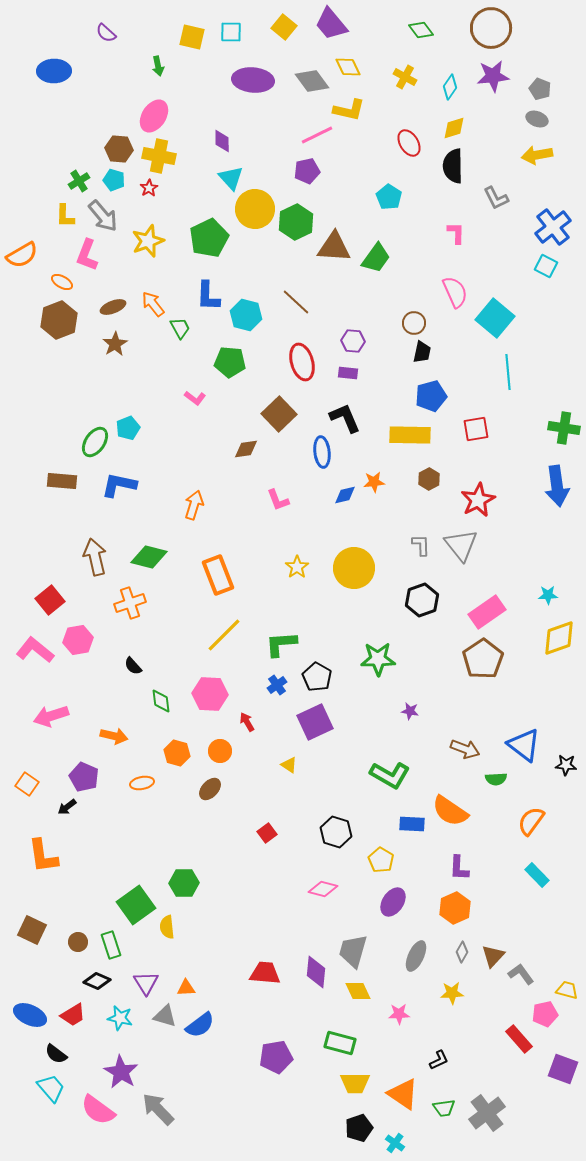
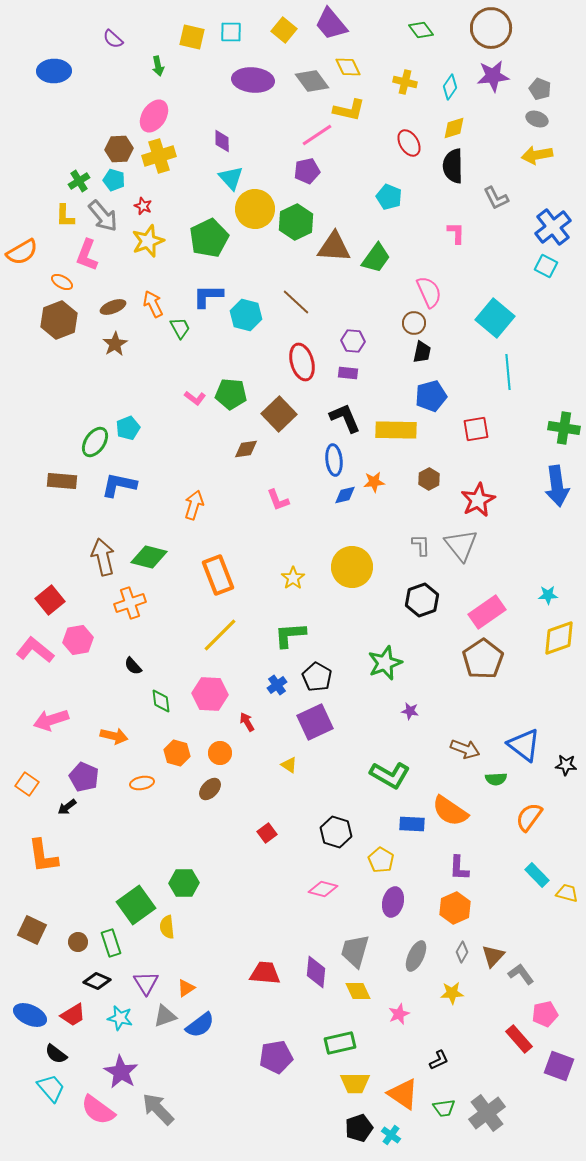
yellow square at (284, 27): moved 3 px down
purple semicircle at (106, 33): moved 7 px right, 6 px down
yellow cross at (405, 77): moved 5 px down; rotated 15 degrees counterclockwise
pink line at (317, 135): rotated 8 degrees counterclockwise
brown hexagon at (119, 149): rotated 8 degrees counterclockwise
yellow cross at (159, 156): rotated 28 degrees counterclockwise
red star at (149, 188): moved 6 px left, 18 px down; rotated 18 degrees counterclockwise
cyan pentagon at (389, 197): rotated 10 degrees counterclockwise
orange semicircle at (22, 255): moved 3 px up
pink semicircle at (455, 292): moved 26 px left
blue L-shape at (208, 296): rotated 88 degrees clockwise
orange arrow at (153, 304): rotated 12 degrees clockwise
green pentagon at (230, 362): moved 1 px right, 32 px down
yellow rectangle at (410, 435): moved 14 px left, 5 px up
blue ellipse at (322, 452): moved 12 px right, 8 px down
brown arrow at (95, 557): moved 8 px right
yellow star at (297, 567): moved 4 px left, 11 px down
yellow circle at (354, 568): moved 2 px left, 1 px up
yellow line at (224, 635): moved 4 px left
green L-shape at (281, 644): moved 9 px right, 9 px up
green star at (378, 659): moved 7 px right, 4 px down; rotated 20 degrees counterclockwise
pink arrow at (51, 716): moved 4 px down
orange circle at (220, 751): moved 2 px down
orange semicircle at (531, 821): moved 2 px left, 4 px up
purple ellipse at (393, 902): rotated 20 degrees counterclockwise
green rectangle at (111, 945): moved 2 px up
gray trapezoid at (353, 951): moved 2 px right
orange triangle at (186, 988): rotated 30 degrees counterclockwise
yellow trapezoid at (567, 990): moved 97 px up
pink star at (399, 1014): rotated 20 degrees counterclockwise
gray triangle at (165, 1016): rotated 35 degrees counterclockwise
green rectangle at (340, 1043): rotated 28 degrees counterclockwise
purple square at (563, 1069): moved 4 px left, 3 px up
cyan cross at (395, 1143): moved 4 px left, 8 px up
